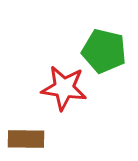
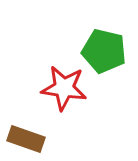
brown rectangle: rotated 18 degrees clockwise
